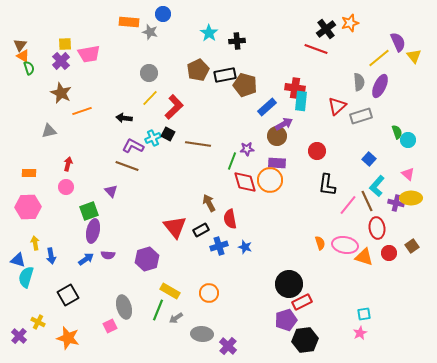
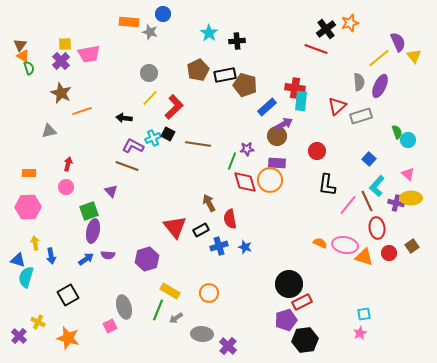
orange semicircle at (320, 243): rotated 48 degrees counterclockwise
